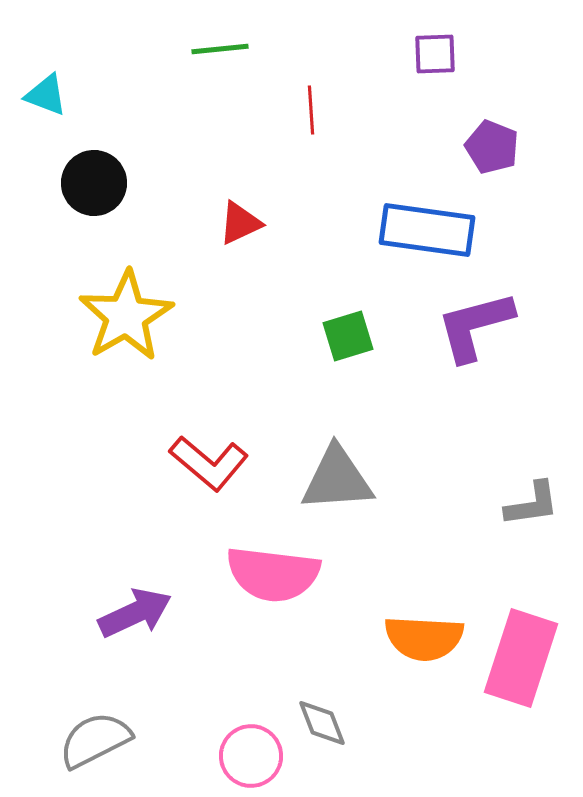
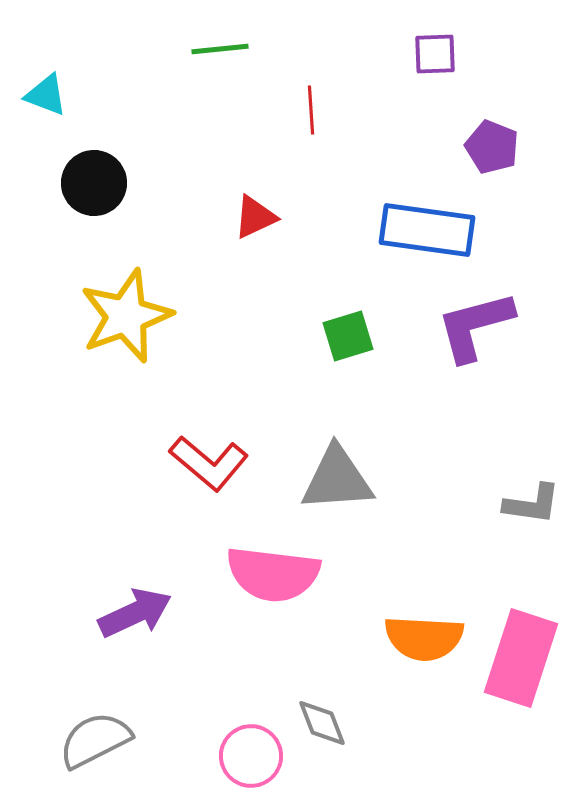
red triangle: moved 15 px right, 6 px up
yellow star: rotated 10 degrees clockwise
gray L-shape: rotated 16 degrees clockwise
